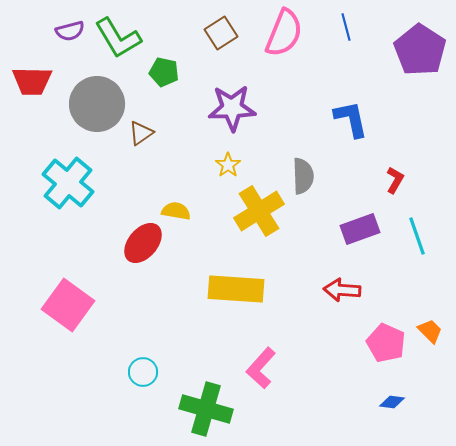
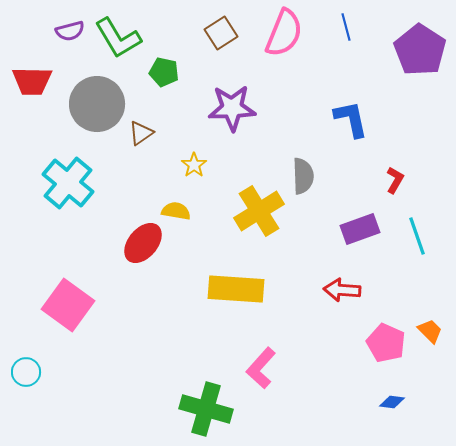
yellow star: moved 34 px left
cyan circle: moved 117 px left
